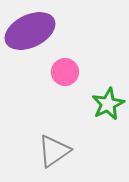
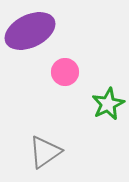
gray triangle: moved 9 px left, 1 px down
